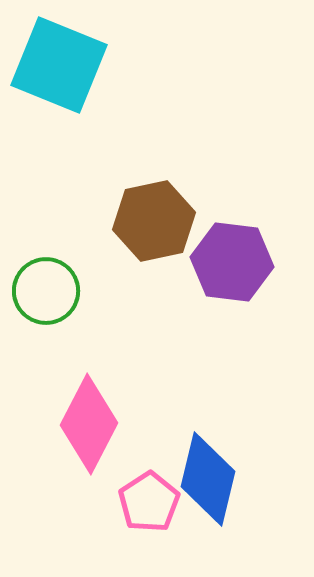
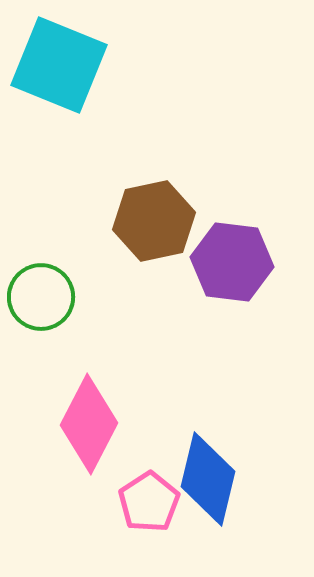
green circle: moved 5 px left, 6 px down
